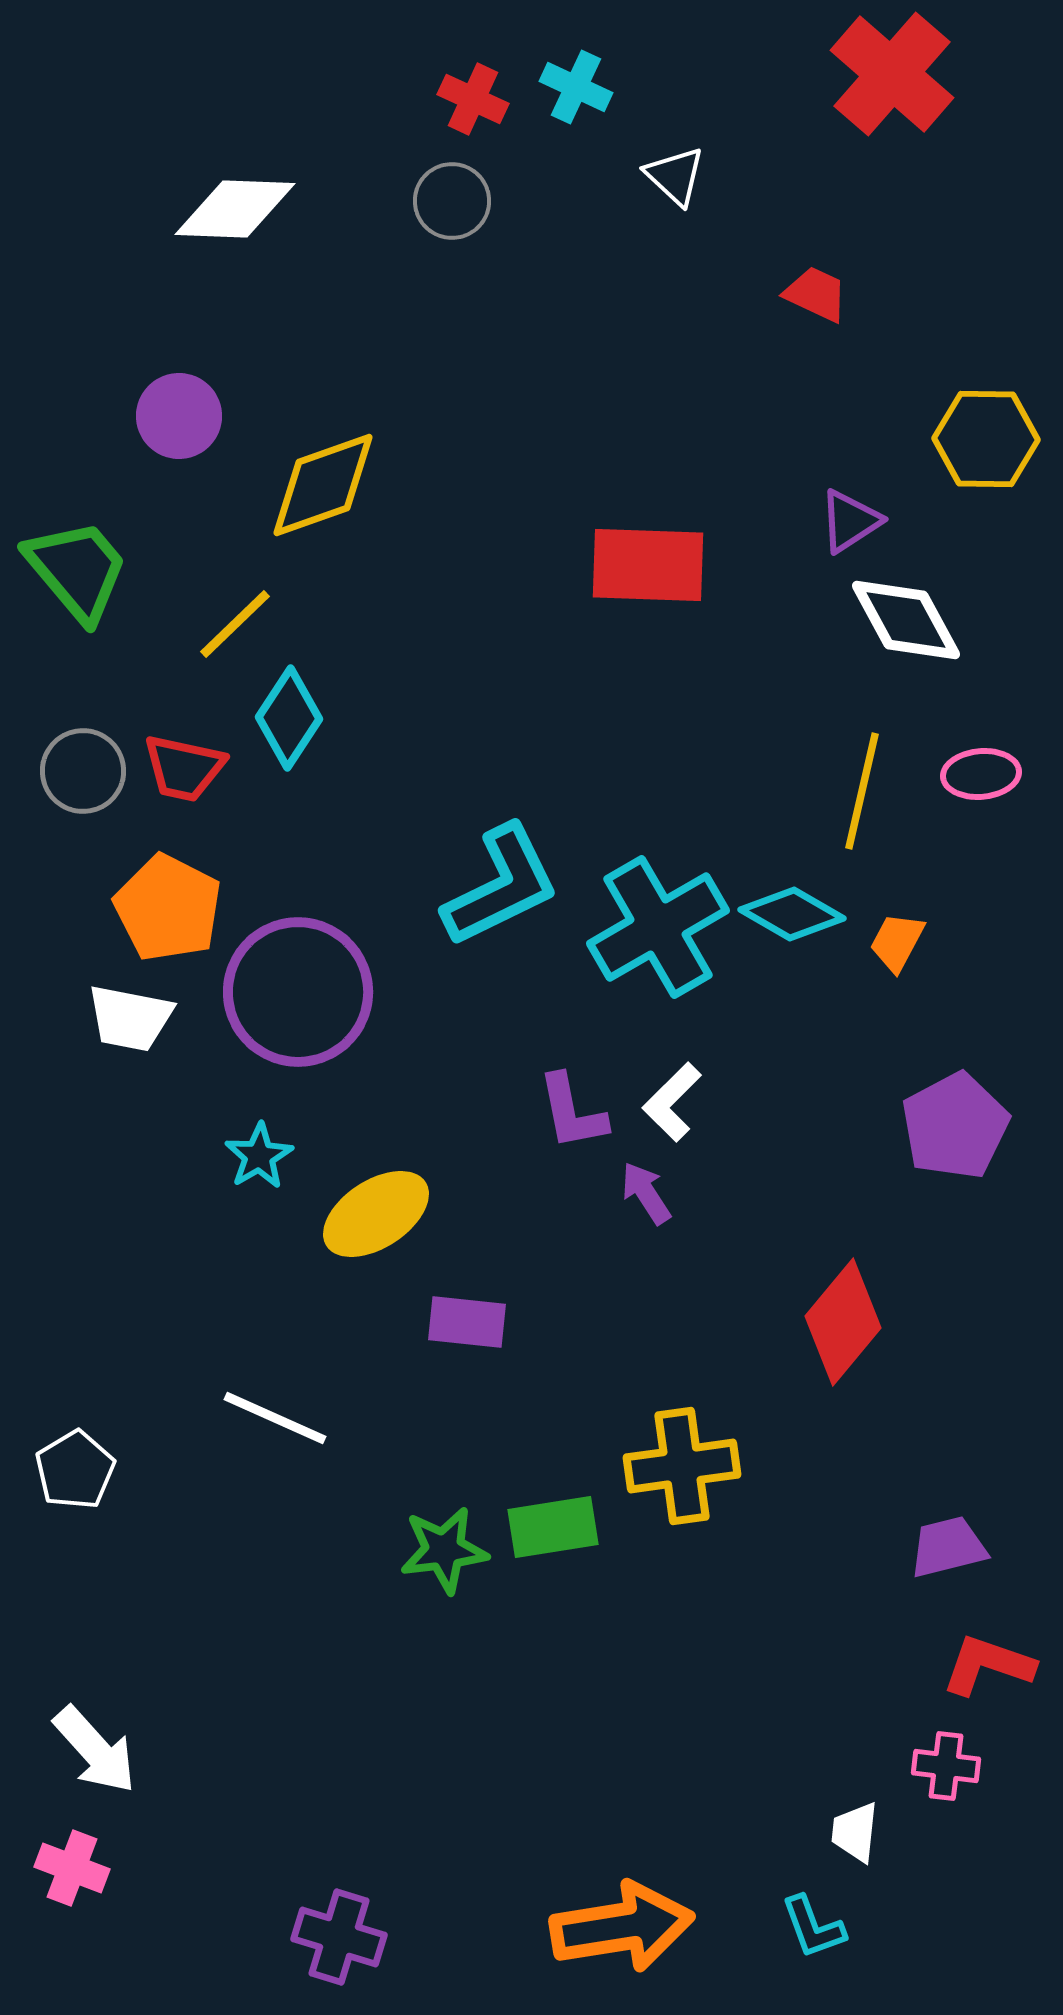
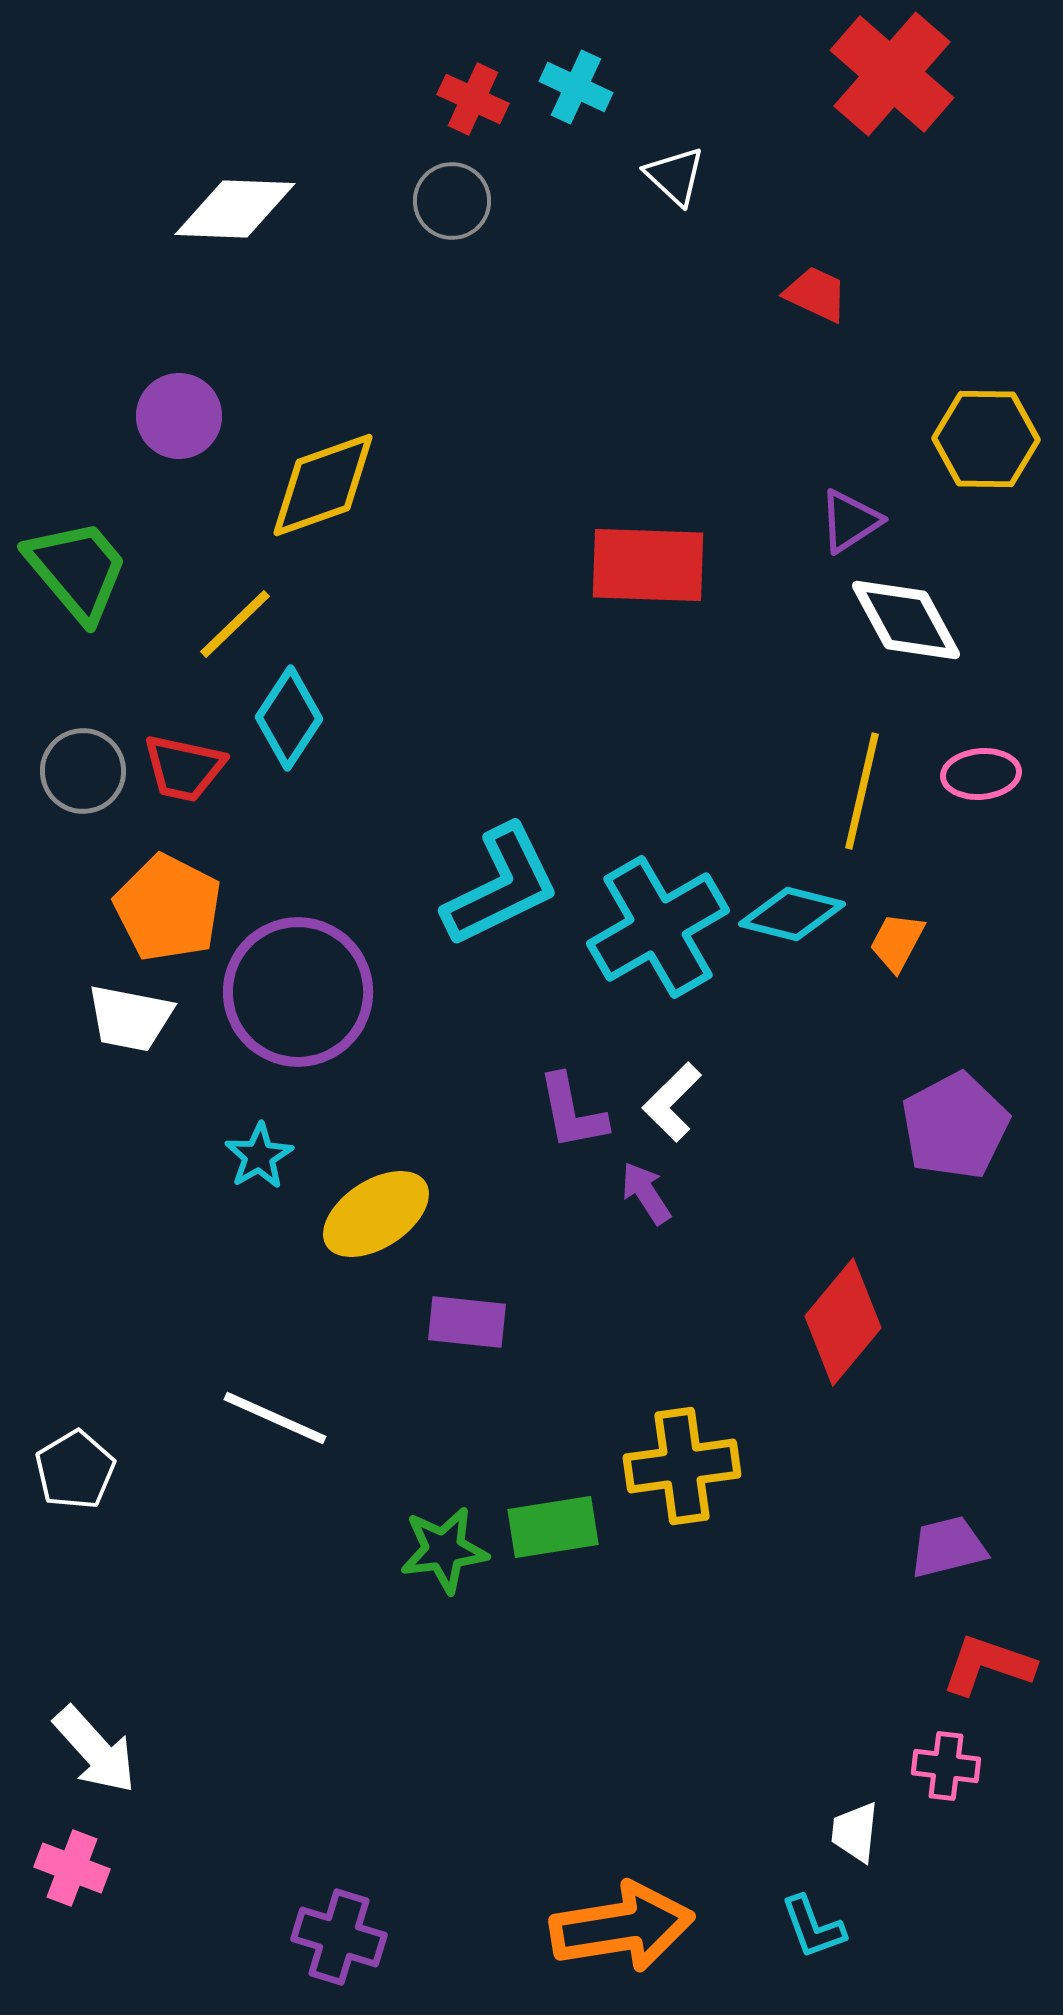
cyan diamond at (792, 914): rotated 16 degrees counterclockwise
